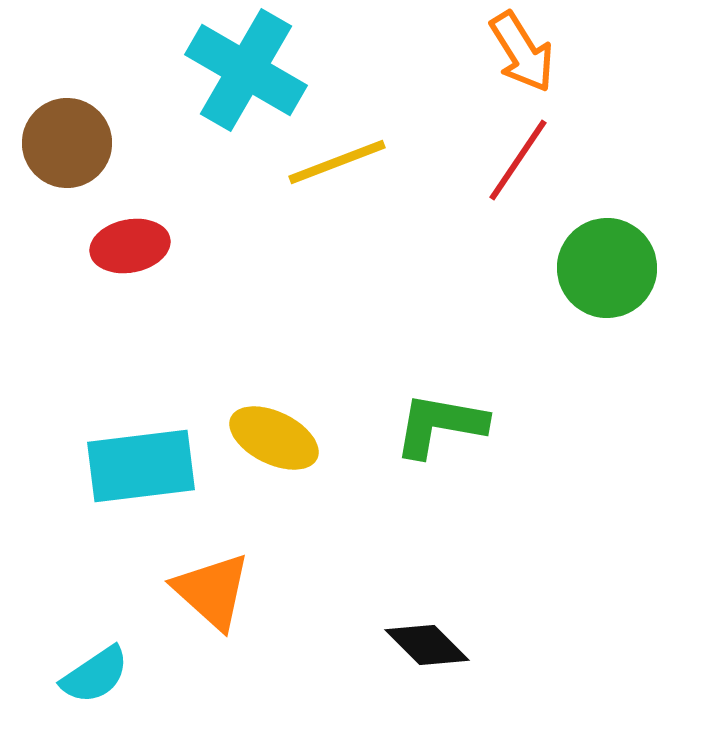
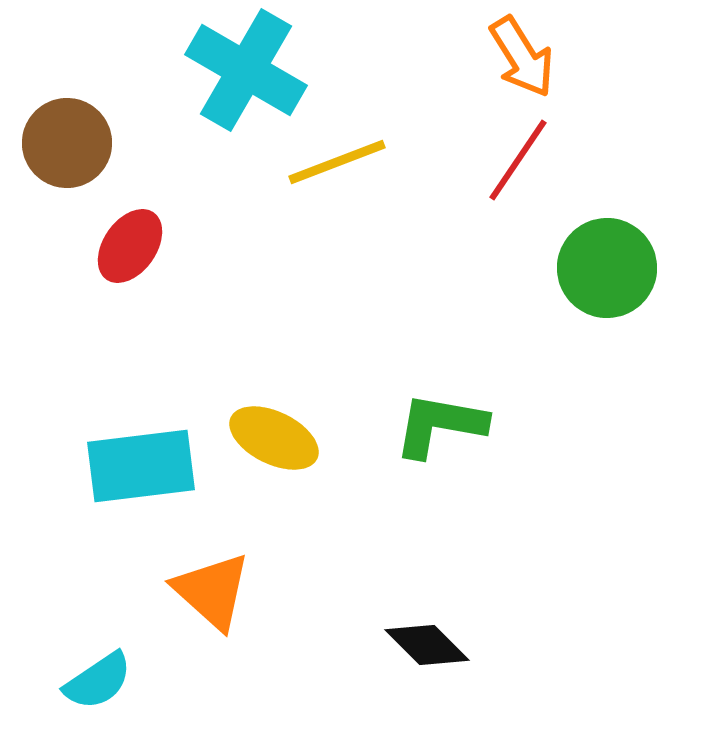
orange arrow: moved 5 px down
red ellipse: rotated 44 degrees counterclockwise
cyan semicircle: moved 3 px right, 6 px down
